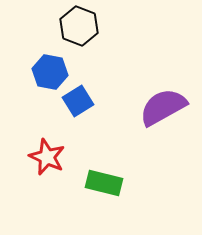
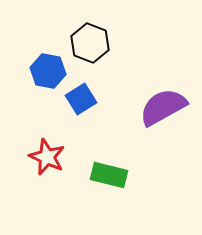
black hexagon: moved 11 px right, 17 px down
blue hexagon: moved 2 px left, 1 px up
blue square: moved 3 px right, 2 px up
green rectangle: moved 5 px right, 8 px up
